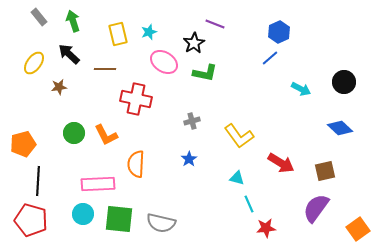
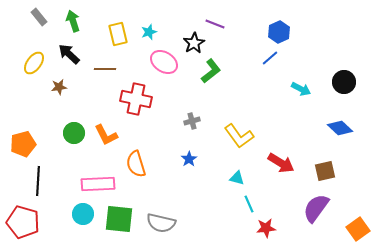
green L-shape: moved 6 px right, 2 px up; rotated 50 degrees counterclockwise
orange semicircle: rotated 20 degrees counterclockwise
red pentagon: moved 8 px left, 2 px down
